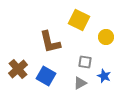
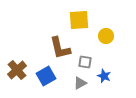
yellow square: rotated 30 degrees counterclockwise
yellow circle: moved 1 px up
brown L-shape: moved 10 px right, 6 px down
brown cross: moved 1 px left, 1 px down
blue square: rotated 30 degrees clockwise
